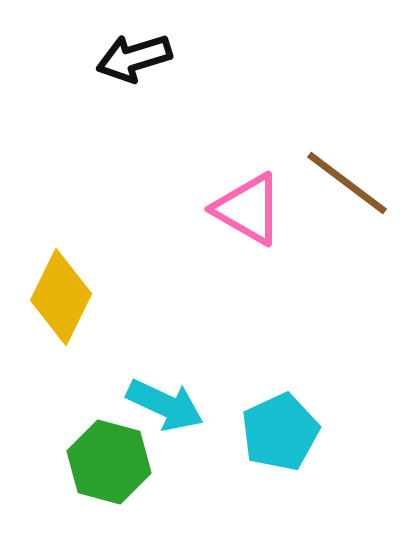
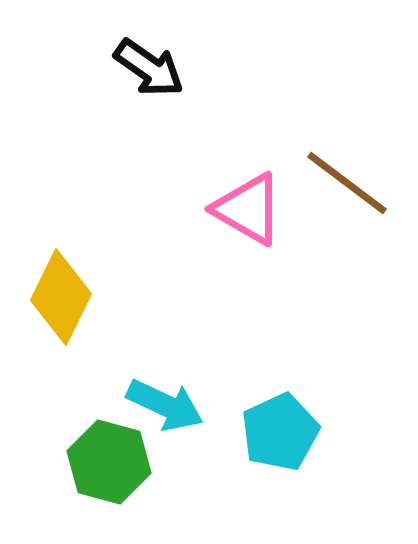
black arrow: moved 15 px right, 10 px down; rotated 128 degrees counterclockwise
